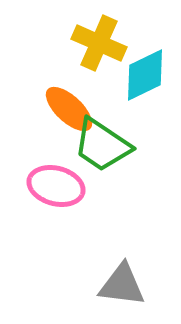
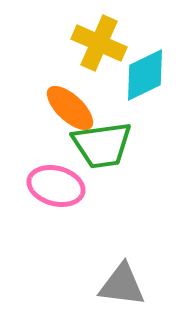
orange ellipse: moved 1 px right, 1 px up
green trapezoid: rotated 42 degrees counterclockwise
